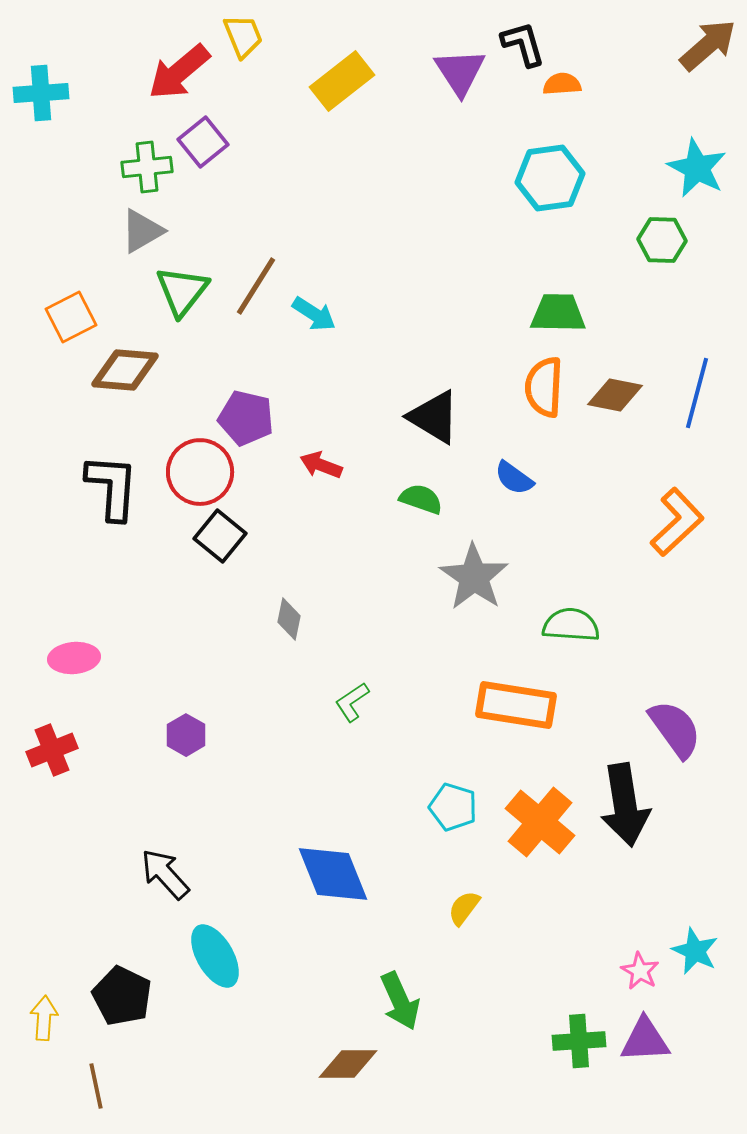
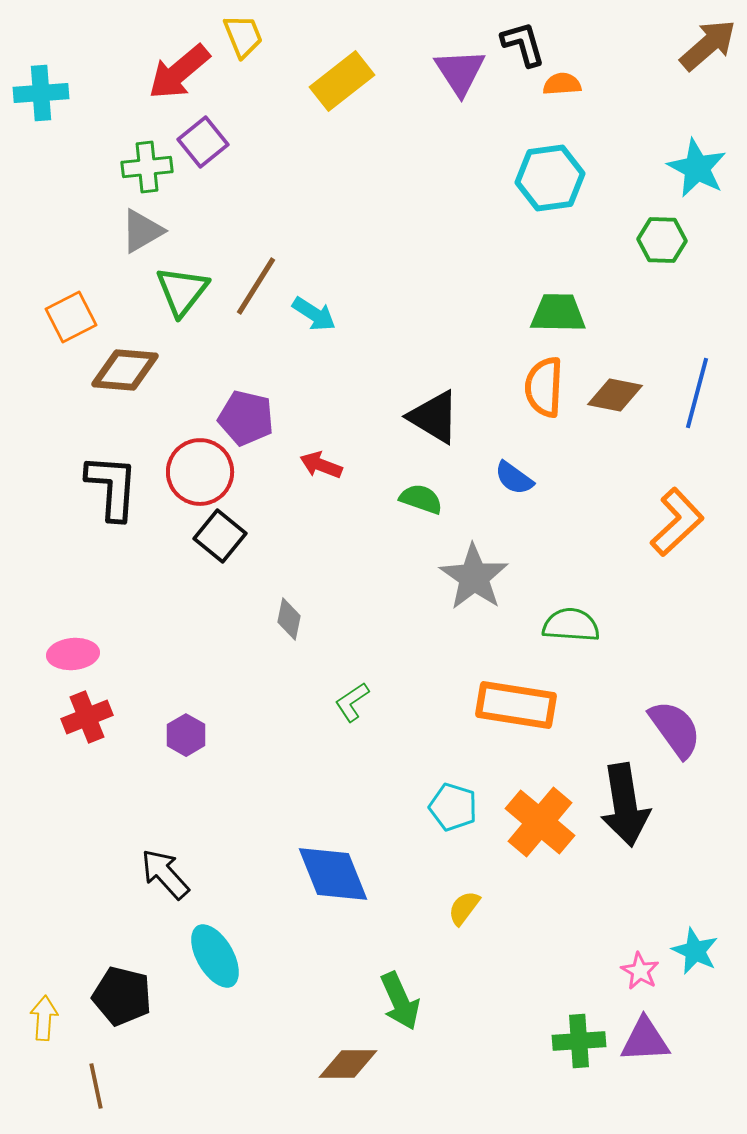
pink ellipse at (74, 658): moved 1 px left, 4 px up
red cross at (52, 750): moved 35 px right, 33 px up
black pentagon at (122, 996): rotated 12 degrees counterclockwise
